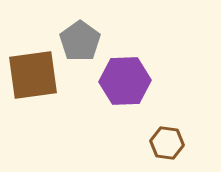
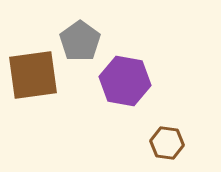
purple hexagon: rotated 12 degrees clockwise
